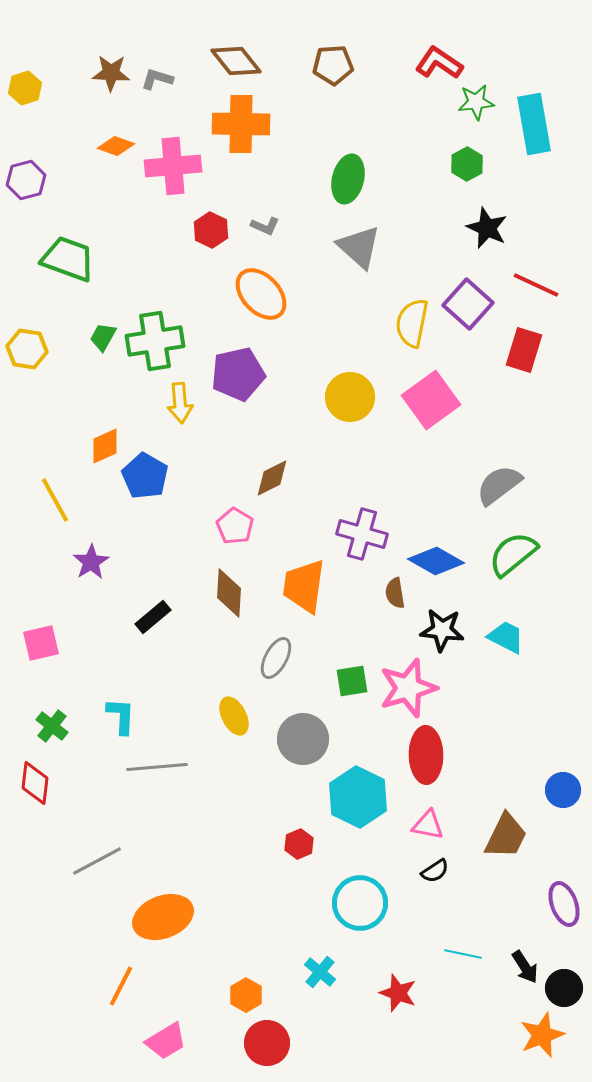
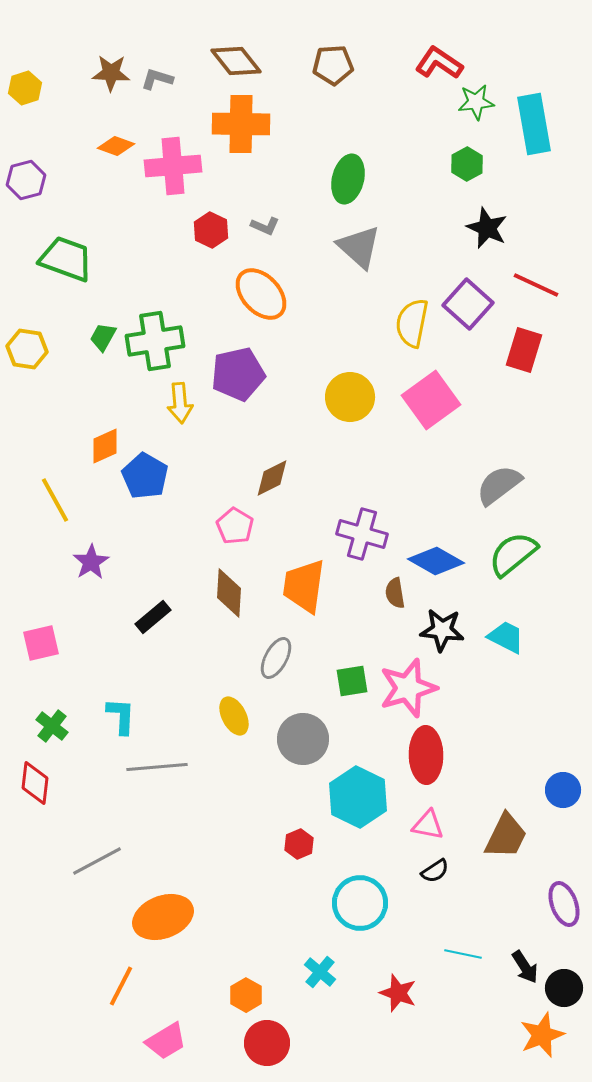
green trapezoid at (68, 259): moved 2 px left
